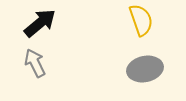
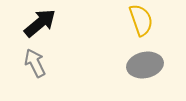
gray ellipse: moved 4 px up
